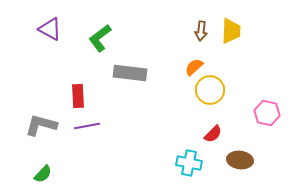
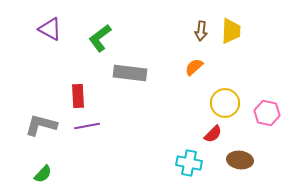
yellow circle: moved 15 px right, 13 px down
